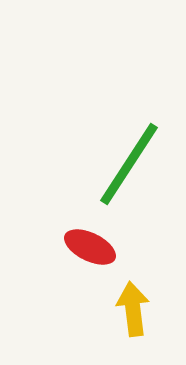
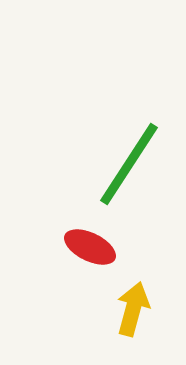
yellow arrow: rotated 22 degrees clockwise
